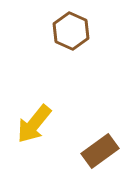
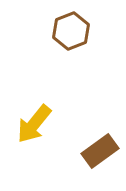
brown hexagon: rotated 15 degrees clockwise
